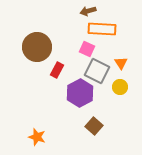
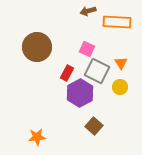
orange rectangle: moved 15 px right, 7 px up
red rectangle: moved 10 px right, 3 px down
orange star: rotated 24 degrees counterclockwise
